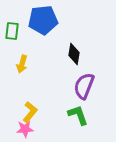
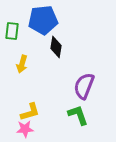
black diamond: moved 18 px left, 7 px up
yellow L-shape: rotated 35 degrees clockwise
